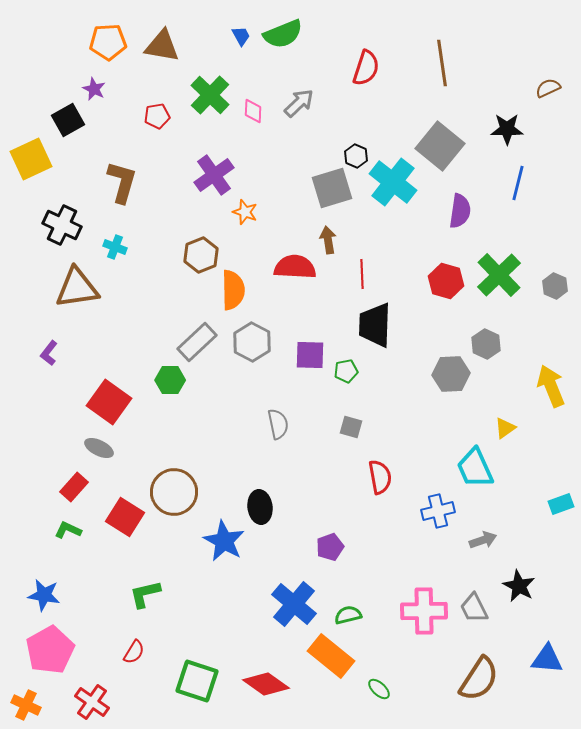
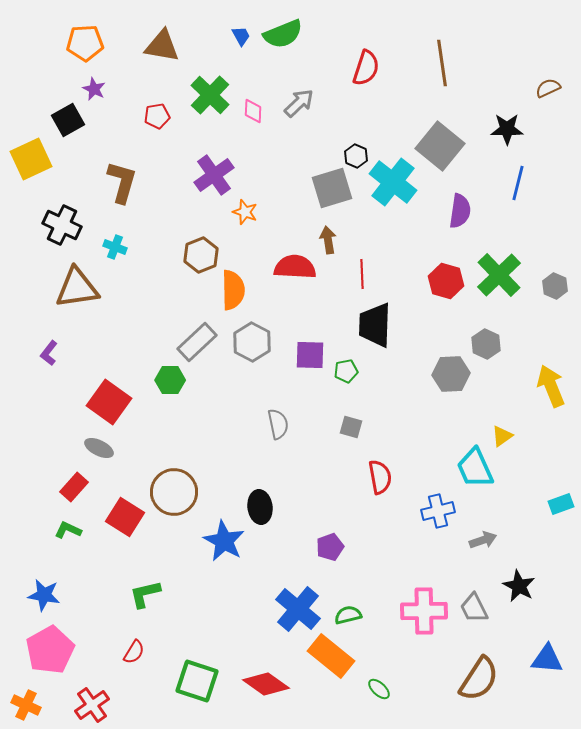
orange pentagon at (108, 42): moved 23 px left, 1 px down
yellow triangle at (505, 428): moved 3 px left, 8 px down
blue cross at (294, 604): moved 4 px right, 5 px down
red cross at (92, 702): moved 3 px down; rotated 20 degrees clockwise
